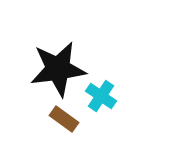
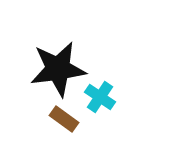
cyan cross: moved 1 px left, 1 px down
